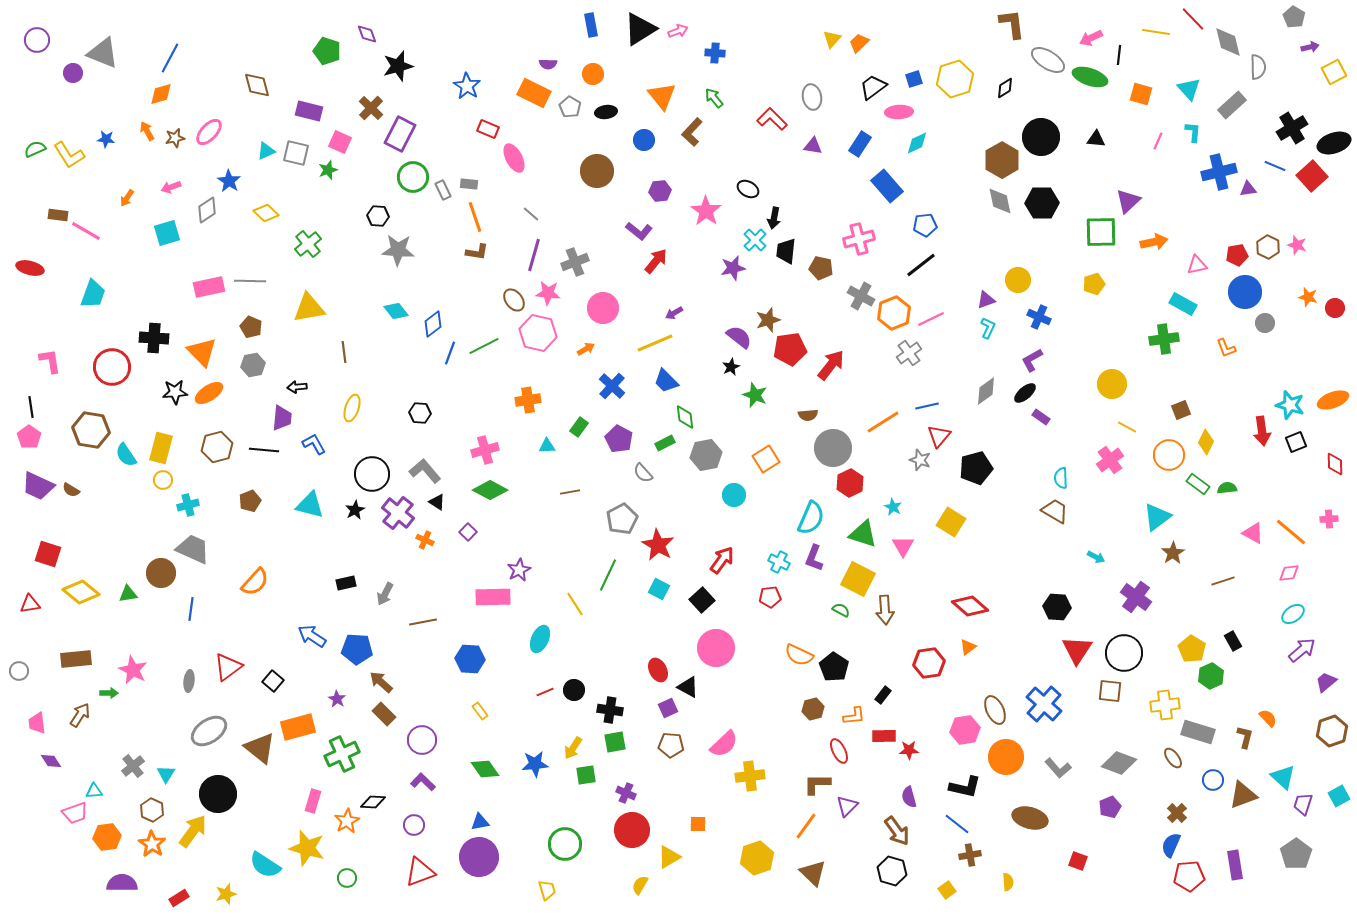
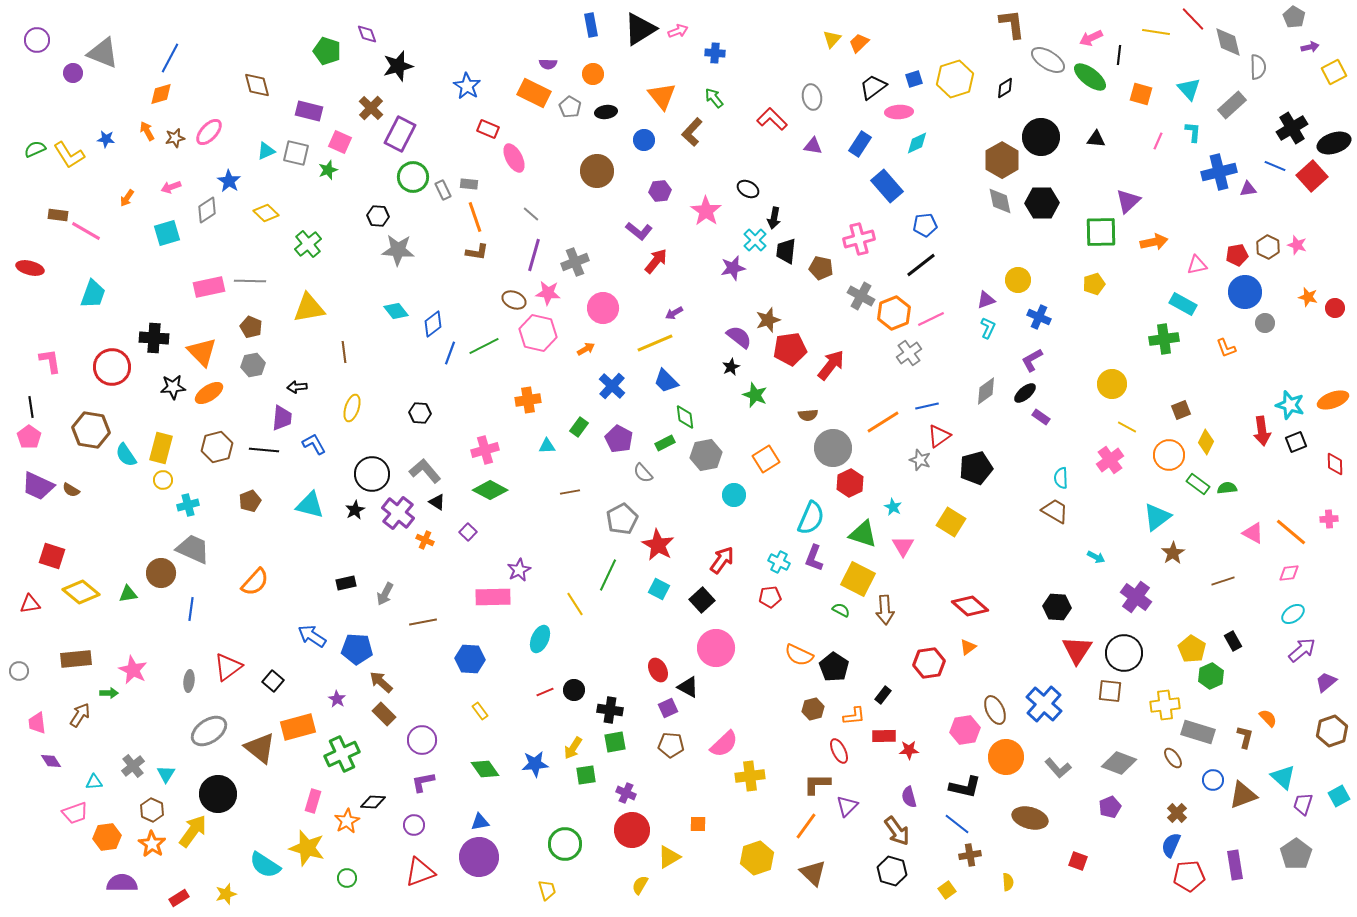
green ellipse at (1090, 77): rotated 20 degrees clockwise
brown ellipse at (514, 300): rotated 30 degrees counterclockwise
black star at (175, 392): moved 2 px left, 5 px up
red triangle at (939, 436): rotated 15 degrees clockwise
red square at (48, 554): moved 4 px right, 2 px down
purple L-shape at (423, 782): rotated 55 degrees counterclockwise
cyan triangle at (94, 791): moved 9 px up
